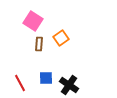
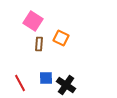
orange square: rotated 28 degrees counterclockwise
black cross: moved 3 px left
